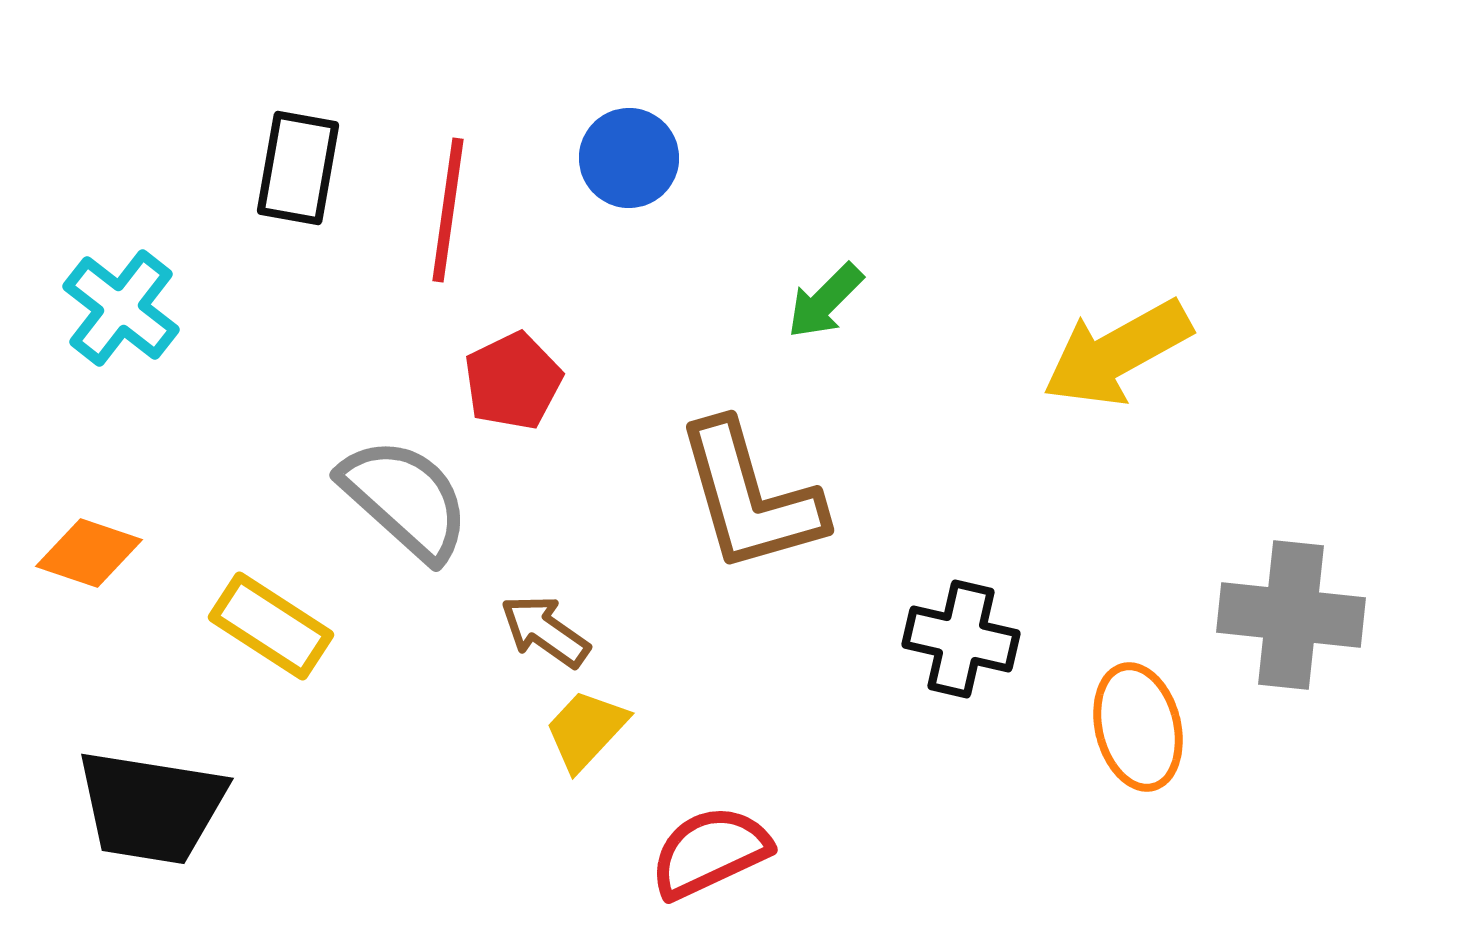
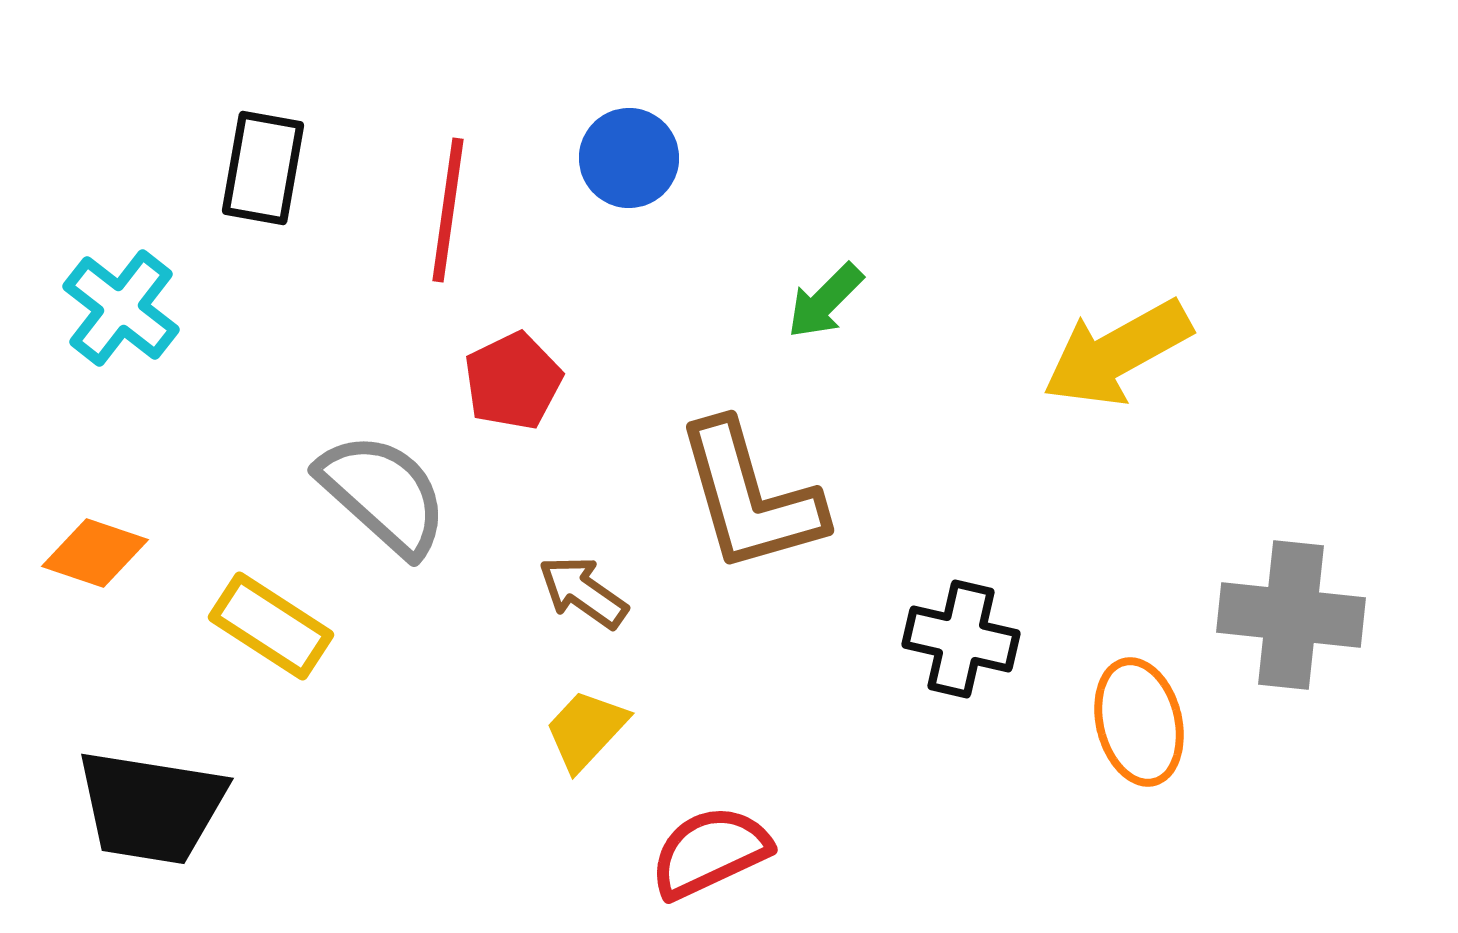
black rectangle: moved 35 px left
gray semicircle: moved 22 px left, 5 px up
orange diamond: moved 6 px right
brown arrow: moved 38 px right, 39 px up
orange ellipse: moved 1 px right, 5 px up
